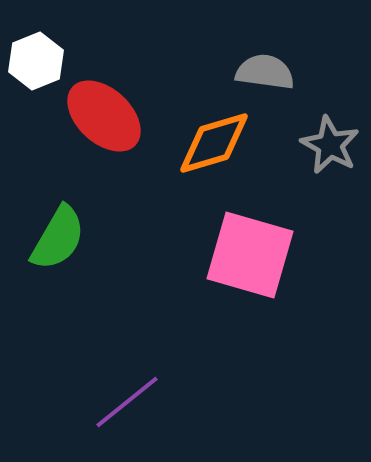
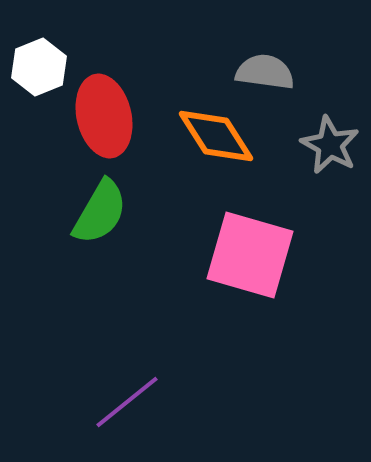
white hexagon: moved 3 px right, 6 px down
red ellipse: rotated 34 degrees clockwise
orange diamond: moved 2 px right, 7 px up; rotated 74 degrees clockwise
green semicircle: moved 42 px right, 26 px up
